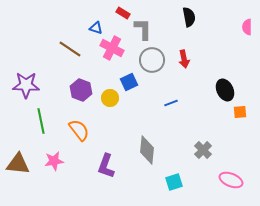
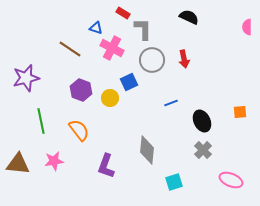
black semicircle: rotated 54 degrees counterclockwise
purple star: moved 7 px up; rotated 16 degrees counterclockwise
black ellipse: moved 23 px left, 31 px down
